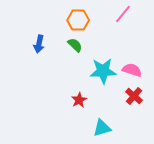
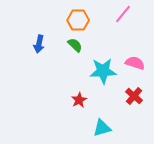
pink semicircle: moved 3 px right, 7 px up
